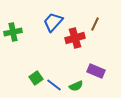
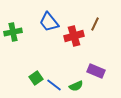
blue trapezoid: moved 4 px left; rotated 80 degrees counterclockwise
red cross: moved 1 px left, 2 px up
